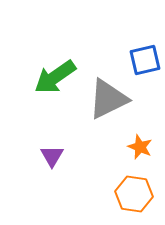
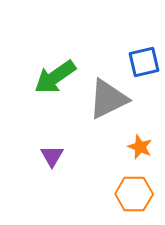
blue square: moved 1 px left, 2 px down
orange hexagon: rotated 9 degrees counterclockwise
